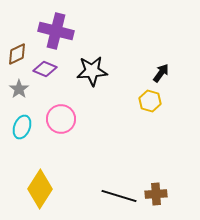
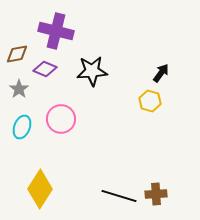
brown diamond: rotated 15 degrees clockwise
